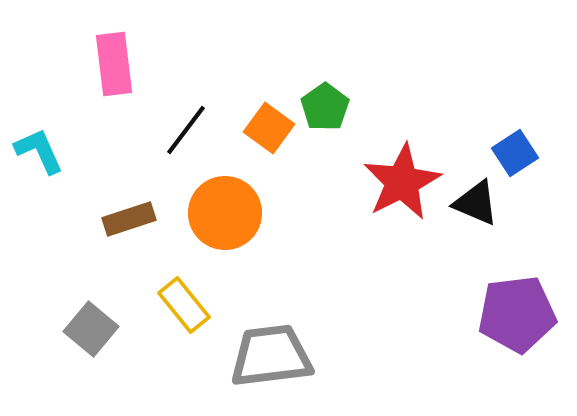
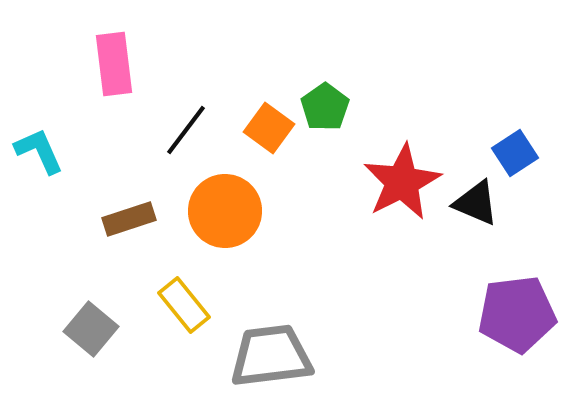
orange circle: moved 2 px up
